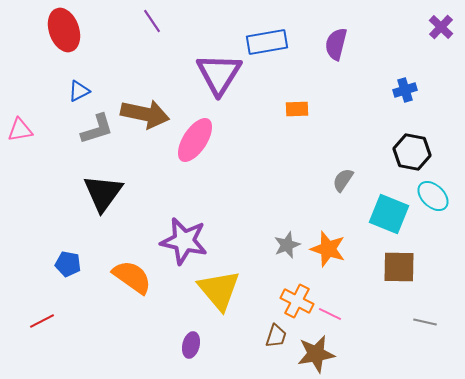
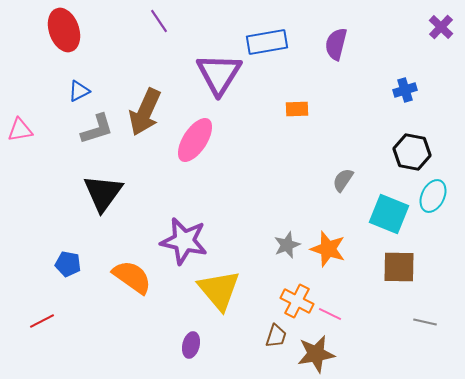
purple line: moved 7 px right
brown arrow: moved 2 px up; rotated 102 degrees clockwise
cyan ellipse: rotated 72 degrees clockwise
